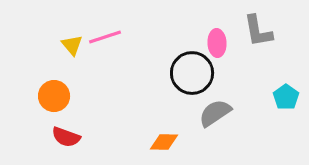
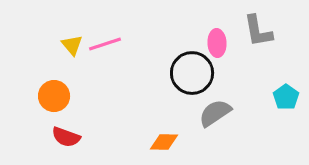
pink line: moved 7 px down
